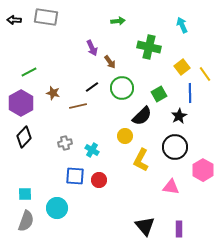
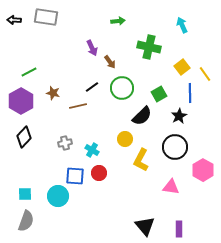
purple hexagon: moved 2 px up
yellow circle: moved 3 px down
red circle: moved 7 px up
cyan circle: moved 1 px right, 12 px up
